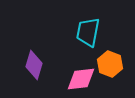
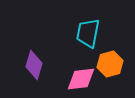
cyan trapezoid: moved 1 px down
orange hexagon: rotated 25 degrees clockwise
